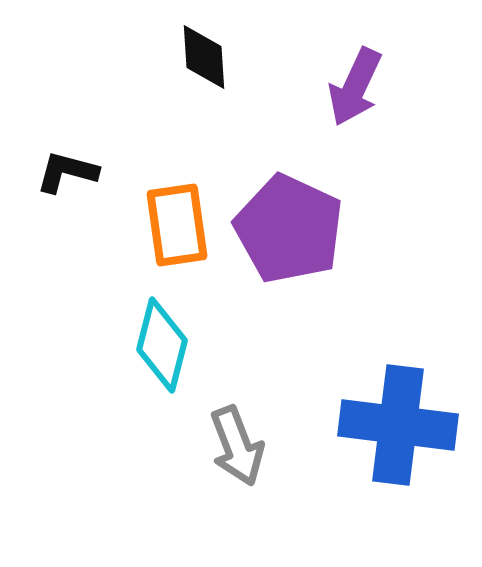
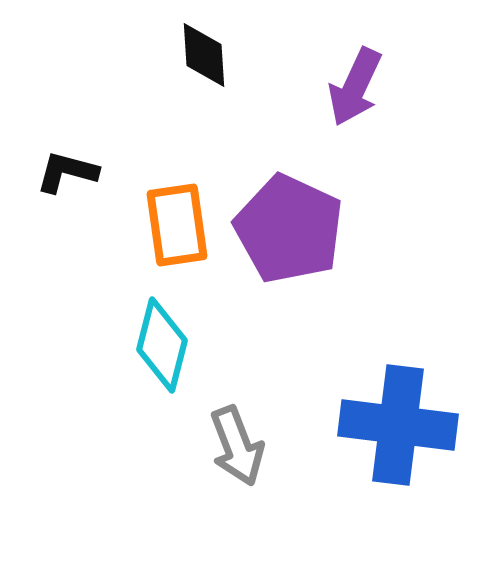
black diamond: moved 2 px up
